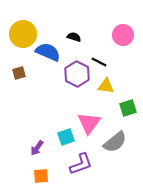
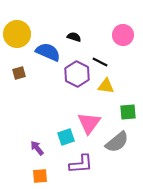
yellow circle: moved 6 px left
black line: moved 1 px right
green square: moved 4 px down; rotated 12 degrees clockwise
gray semicircle: moved 2 px right
purple arrow: rotated 105 degrees clockwise
purple L-shape: rotated 15 degrees clockwise
orange square: moved 1 px left
